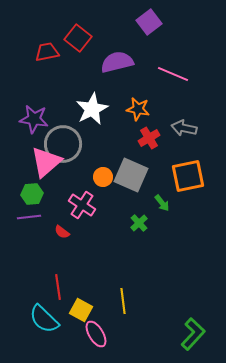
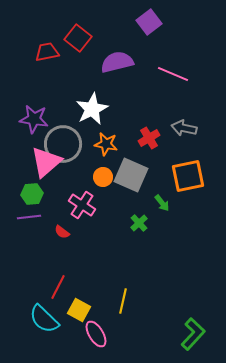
orange star: moved 32 px left, 35 px down
red line: rotated 35 degrees clockwise
yellow line: rotated 20 degrees clockwise
yellow square: moved 2 px left
